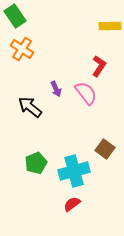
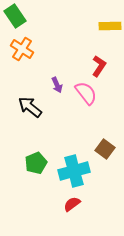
purple arrow: moved 1 px right, 4 px up
